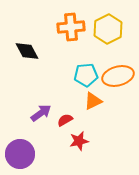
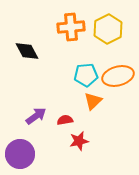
orange triangle: rotated 18 degrees counterclockwise
purple arrow: moved 5 px left, 3 px down
red semicircle: rotated 21 degrees clockwise
